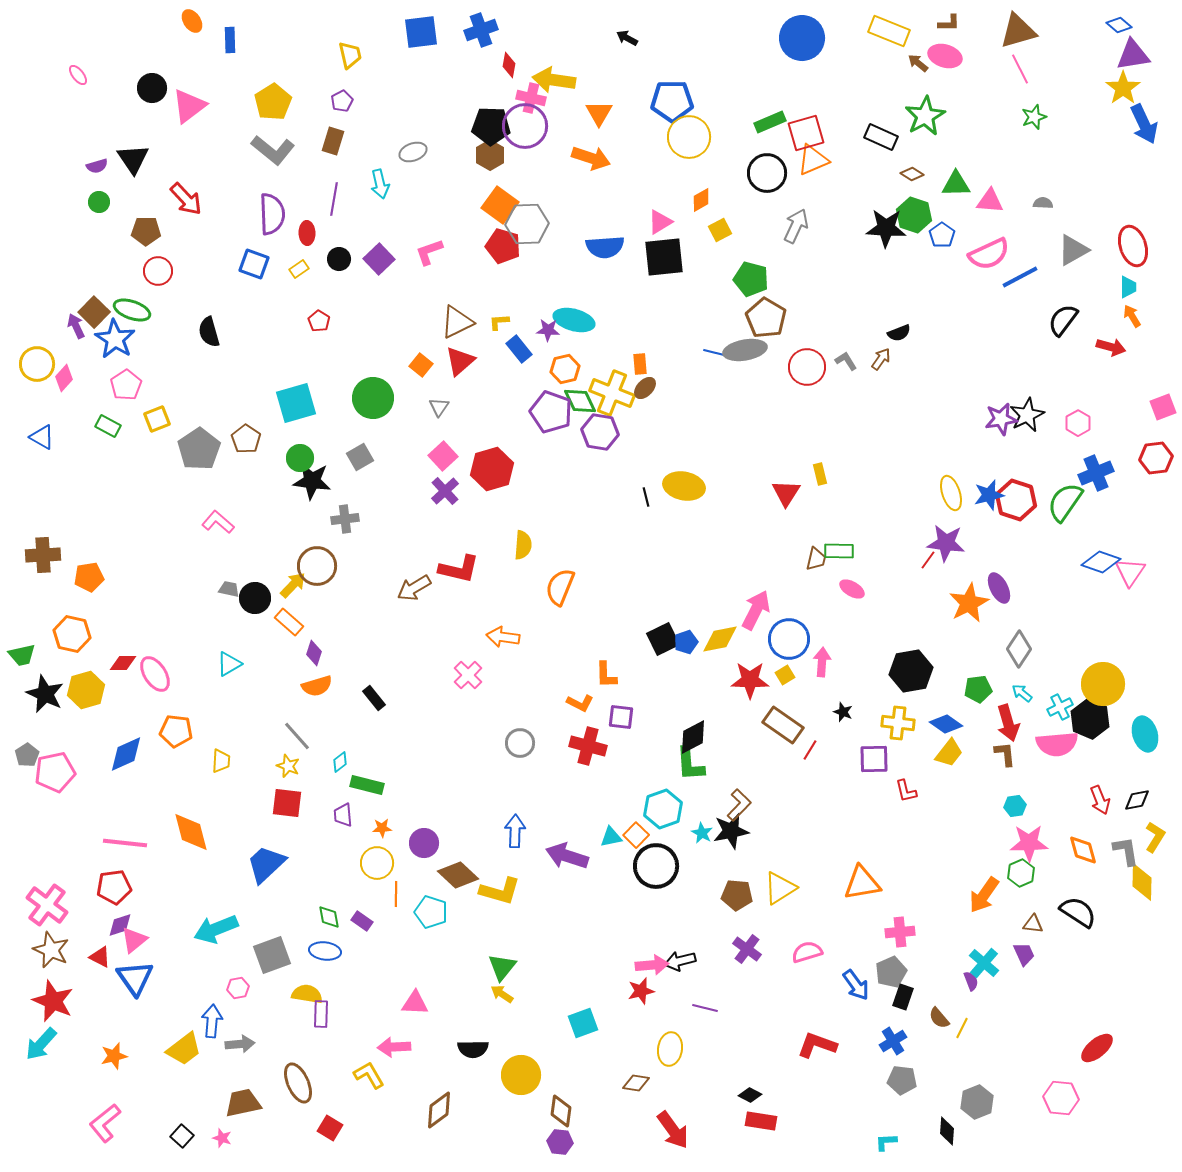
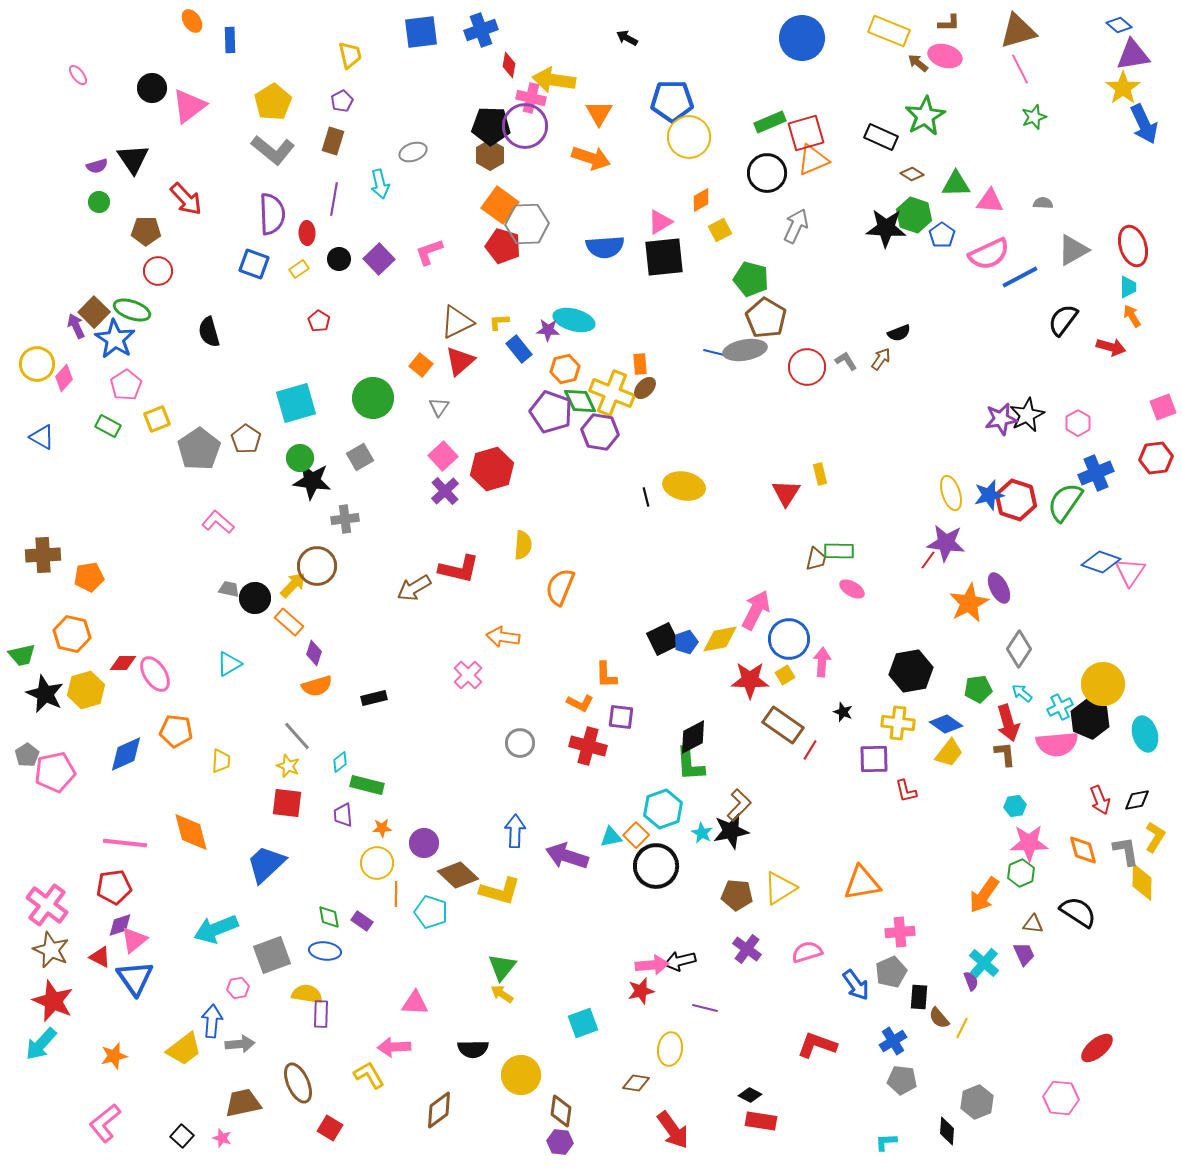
black rectangle at (374, 698): rotated 65 degrees counterclockwise
black rectangle at (903, 997): moved 16 px right; rotated 15 degrees counterclockwise
